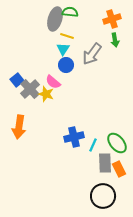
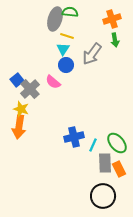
yellow star: moved 25 px left, 15 px down
